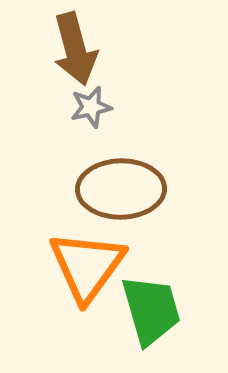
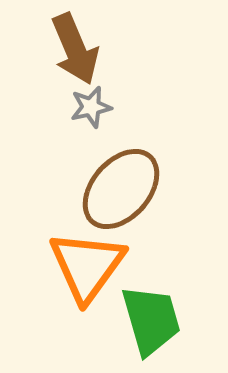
brown arrow: rotated 8 degrees counterclockwise
brown ellipse: rotated 48 degrees counterclockwise
green trapezoid: moved 10 px down
